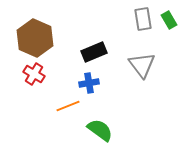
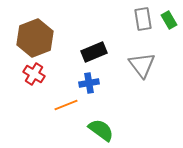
brown hexagon: rotated 15 degrees clockwise
orange line: moved 2 px left, 1 px up
green semicircle: moved 1 px right
